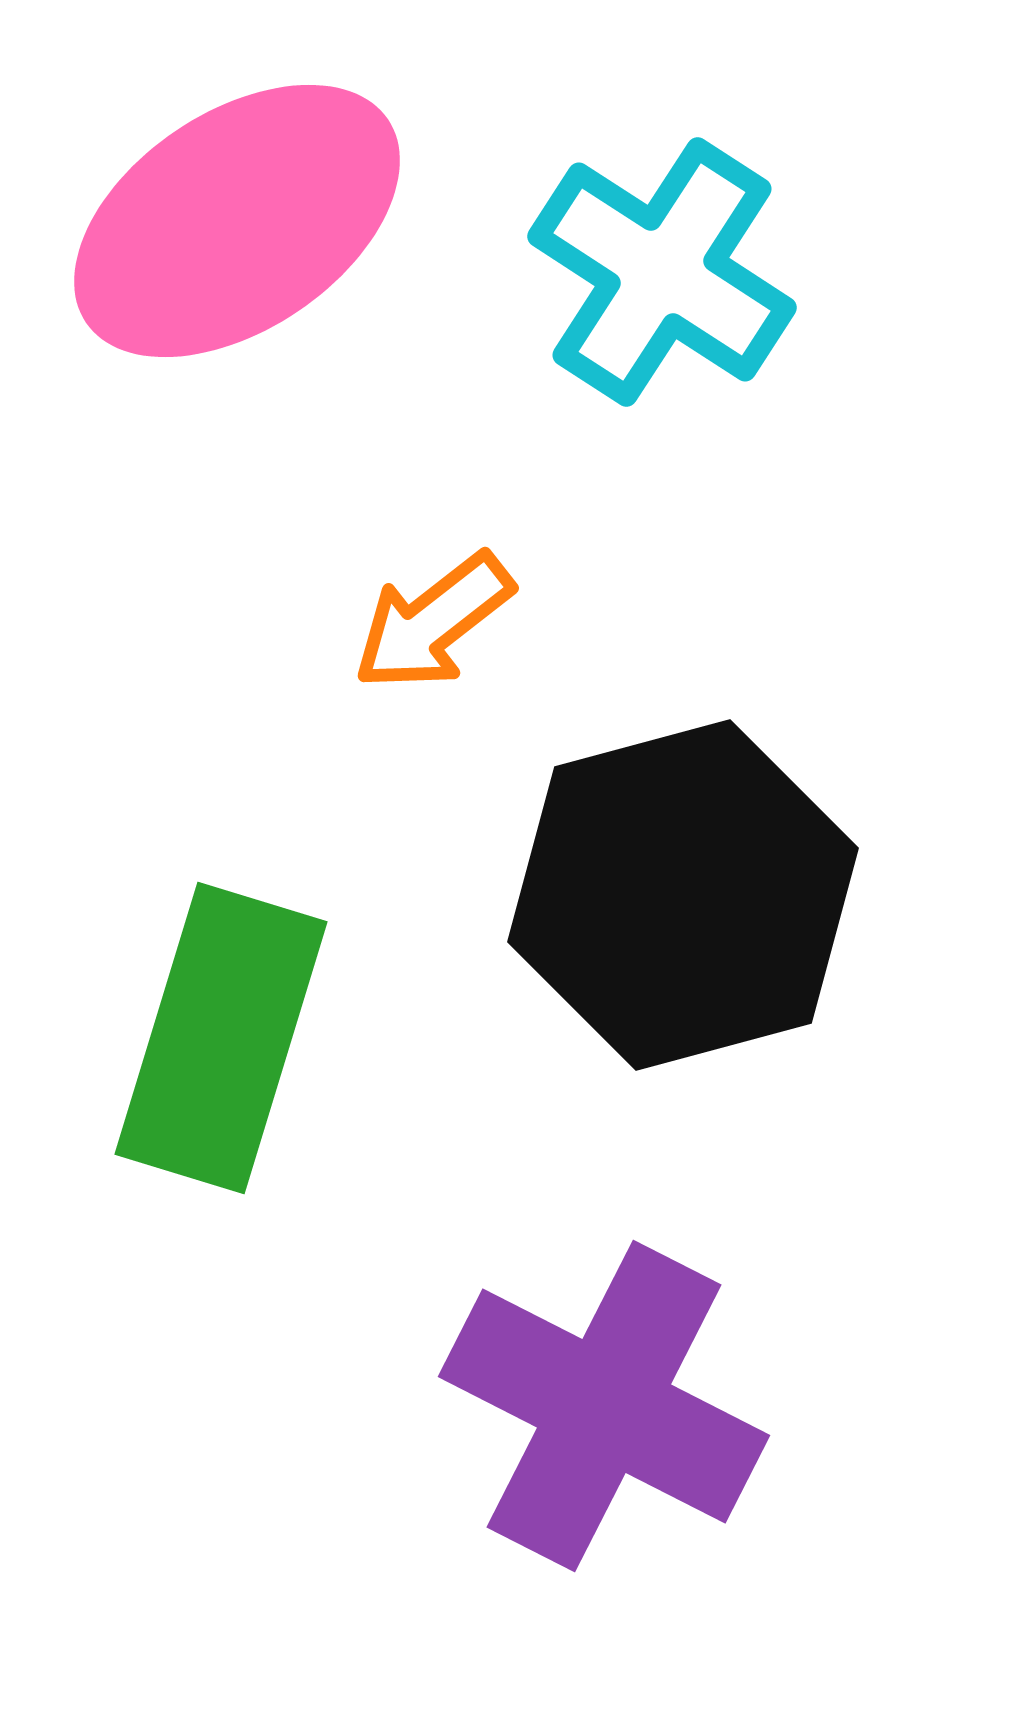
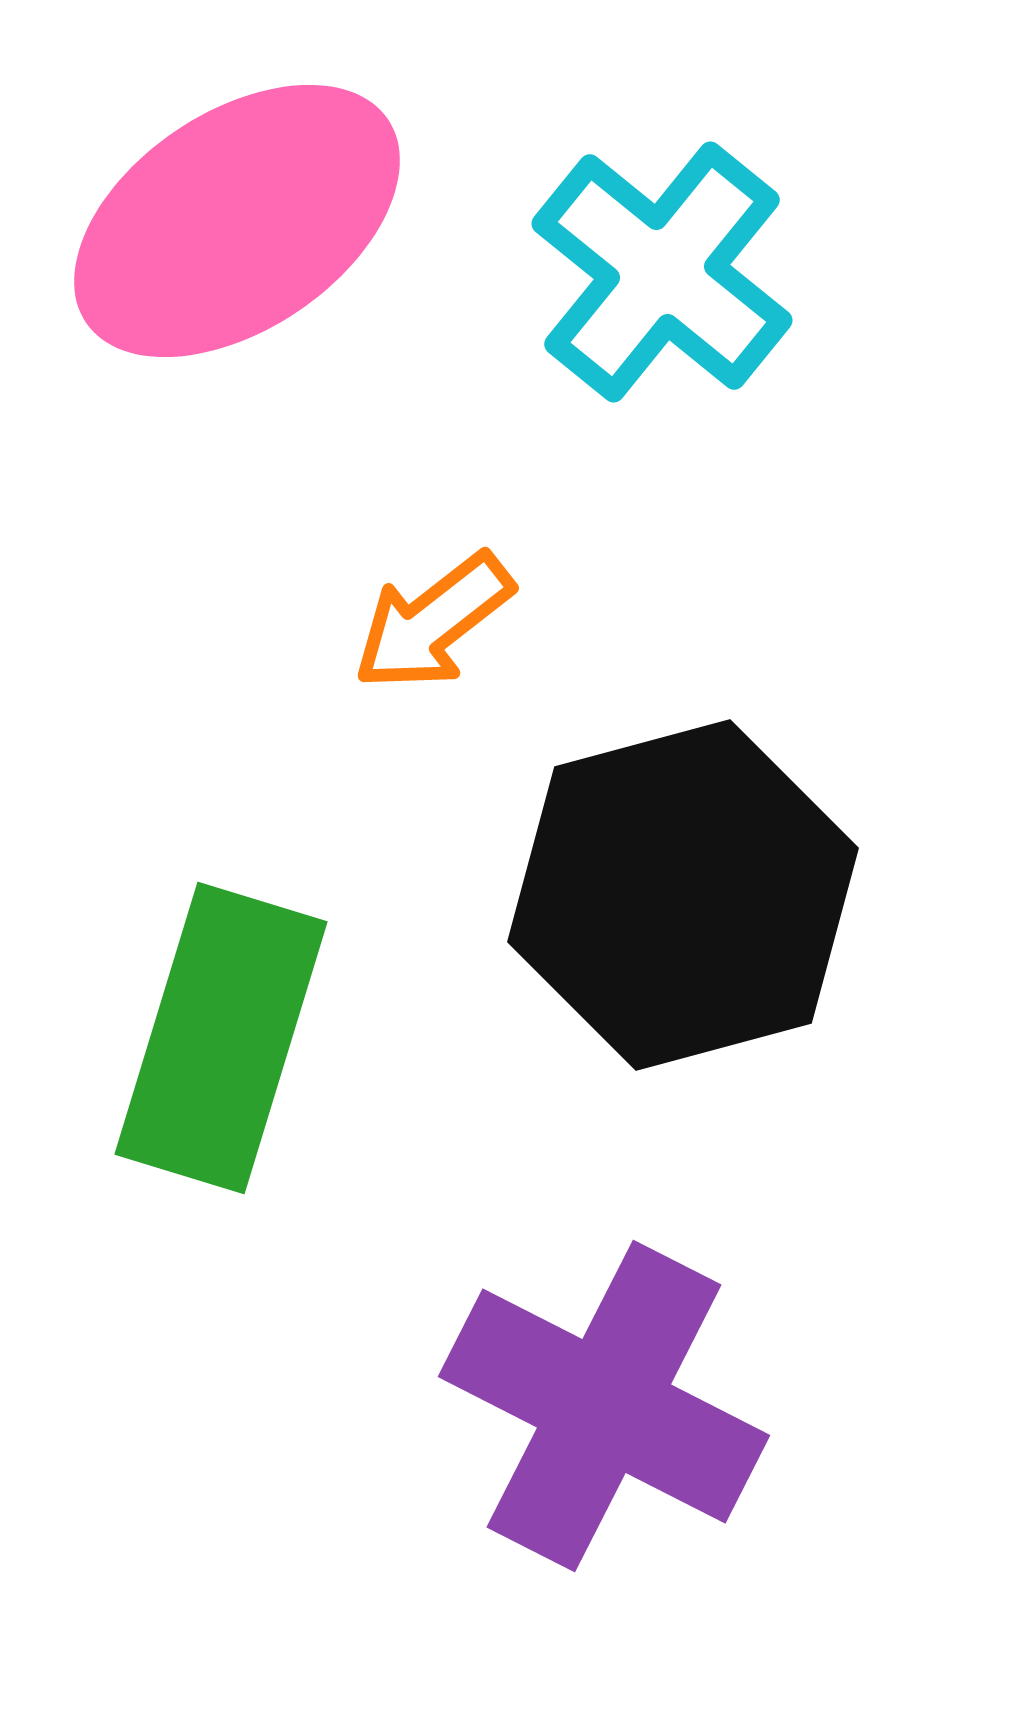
cyan cross: rotated 6 degrees clockwise
